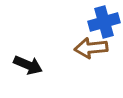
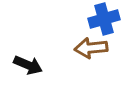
blue cross: moved 3 px up
